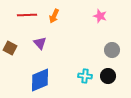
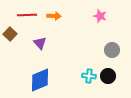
orange arrow: rotated 112 degrees counterclockwise
brown square: moved 14 px up; rotated 16 degrees clockwise
cyan cross: moved 4 px right
